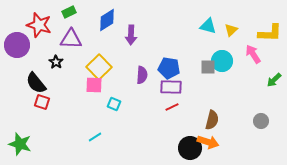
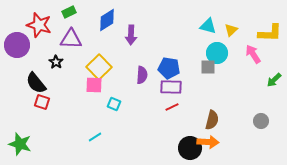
cyan circle: moved 5 px left, 8 px up
orange arrow: rotated 15 degrees counterclockwise
